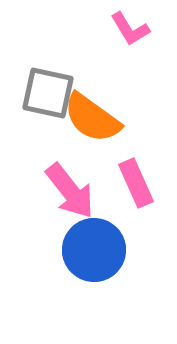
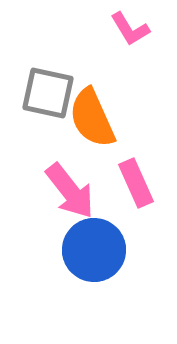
orange semicircle: rotated 30 degrees clockwise
